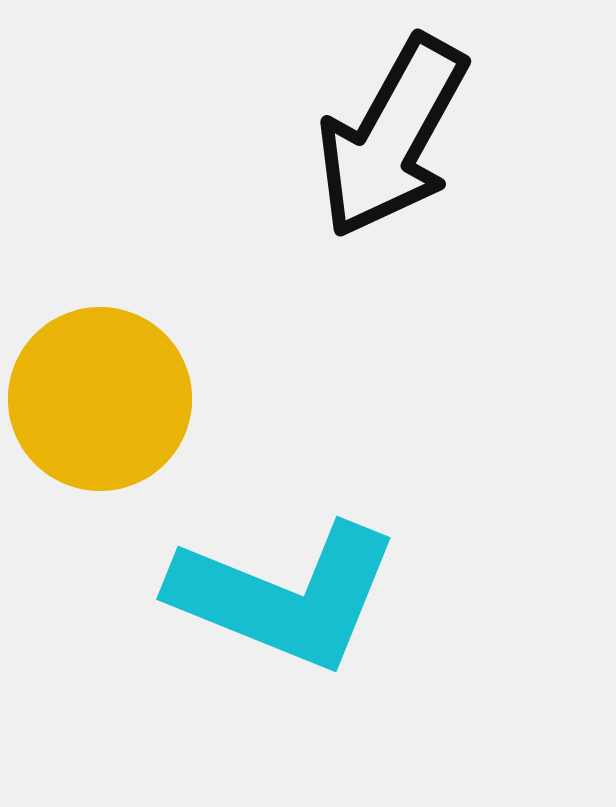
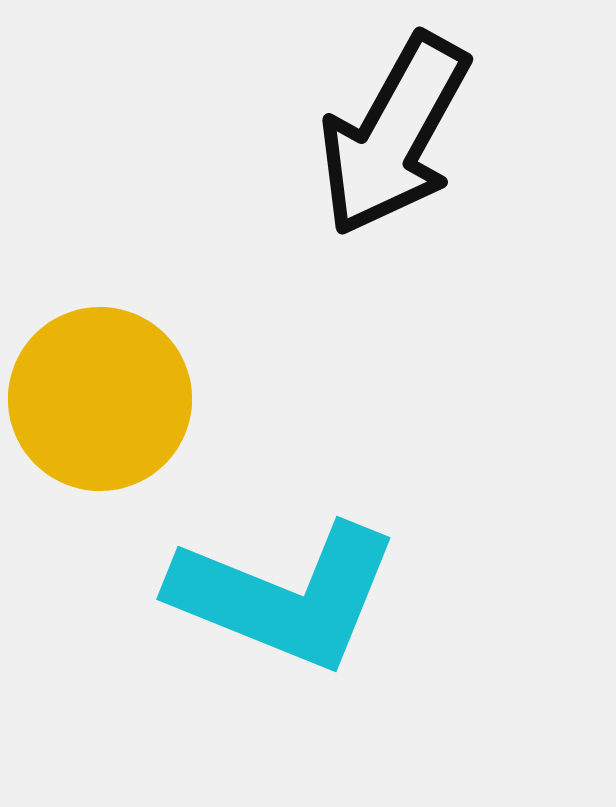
black arrow: moved 2 px right, 2 px up
